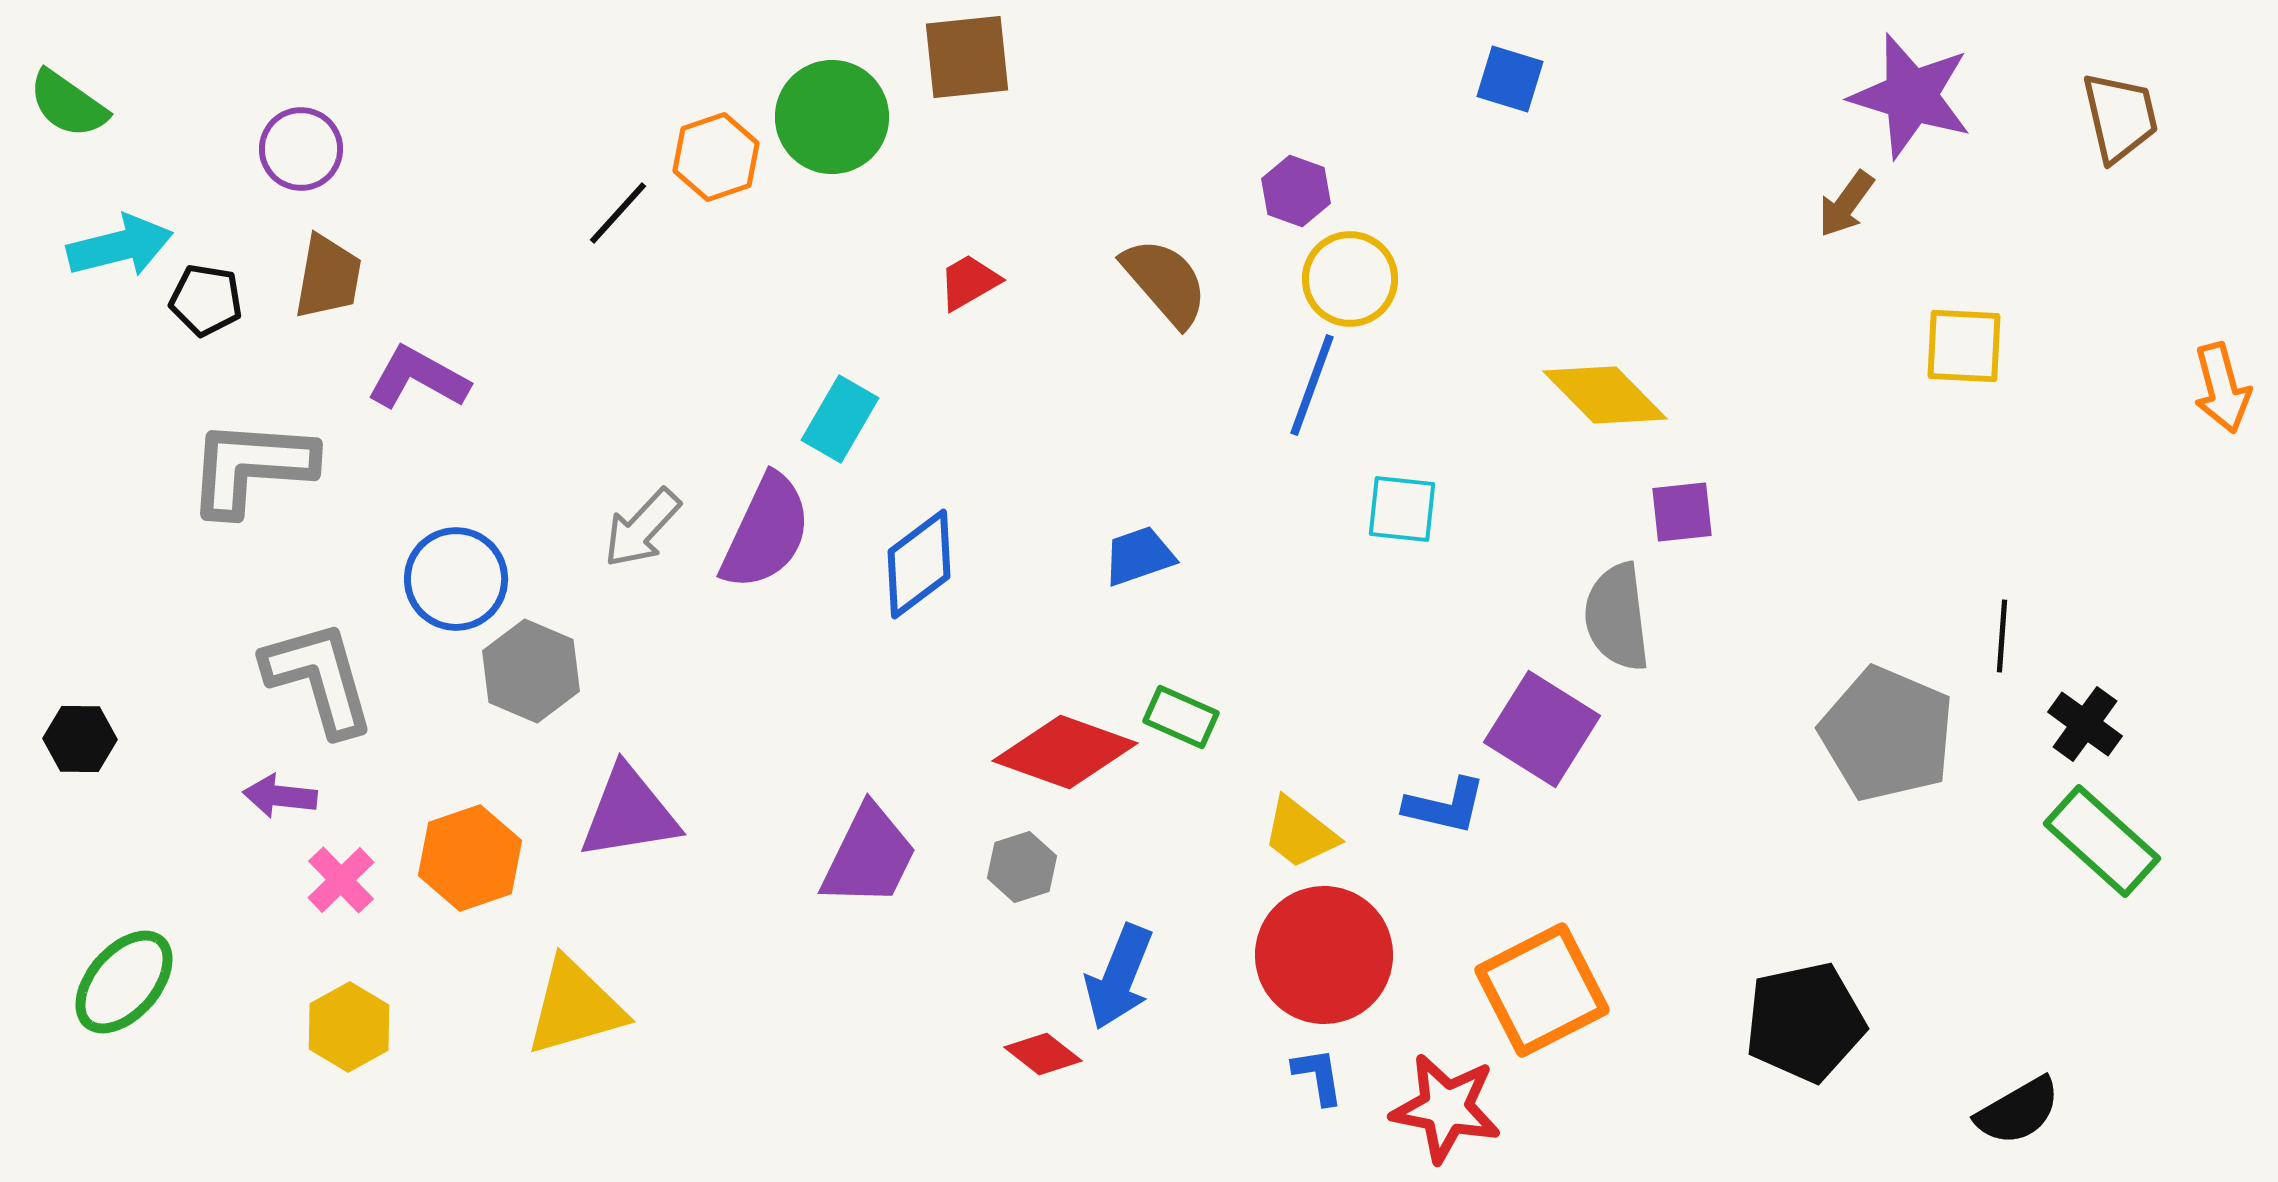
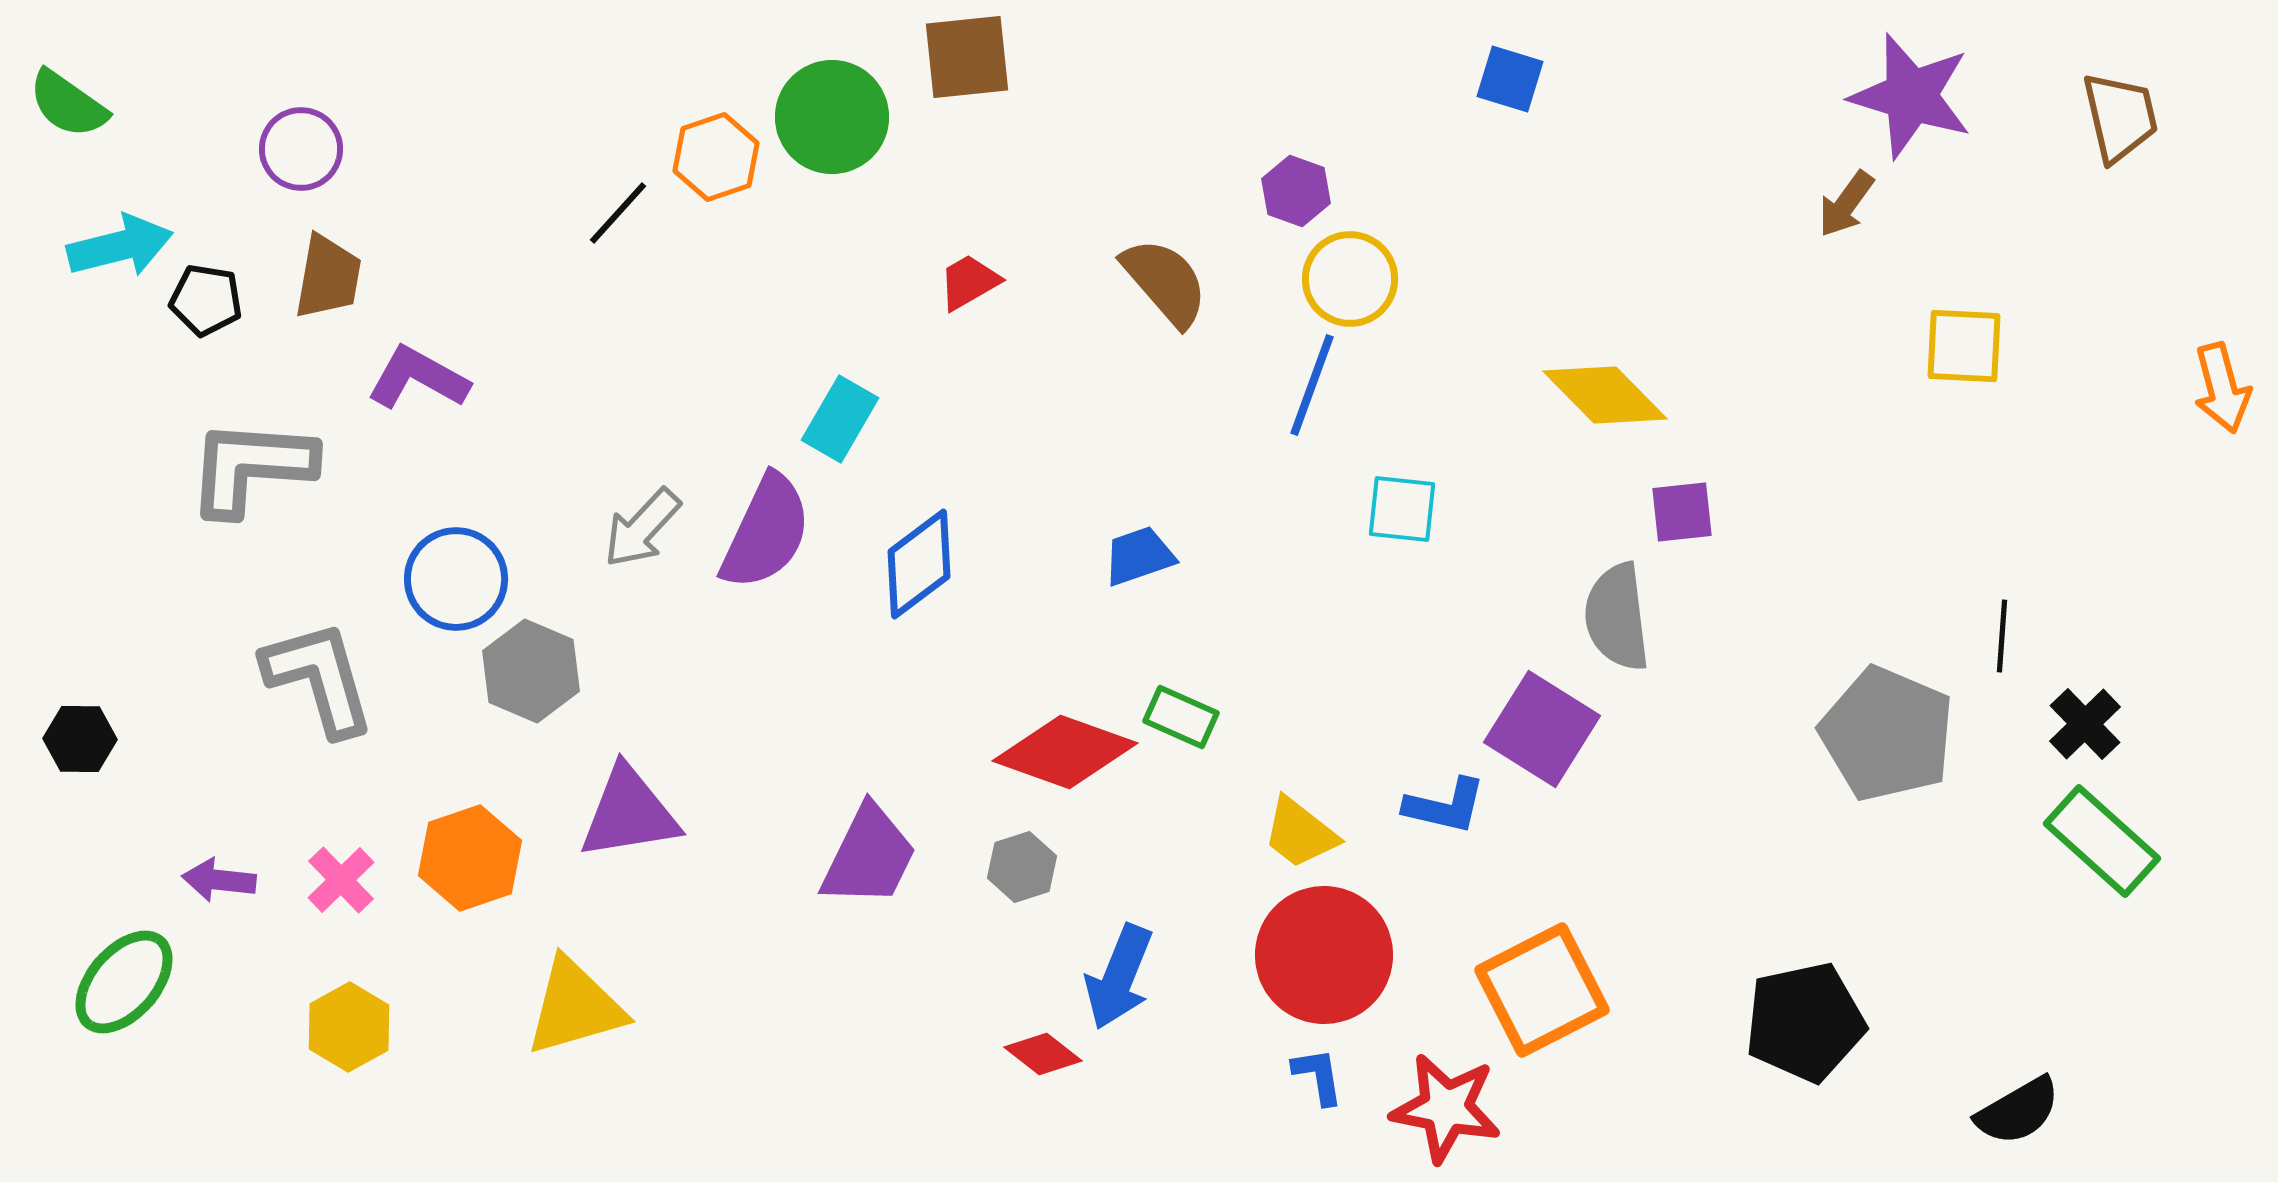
black cross at (2085, 724): rotated 10 degrees clockwise
purple arrow at (280, 796): moved 61 px left, 84 px down
